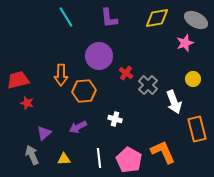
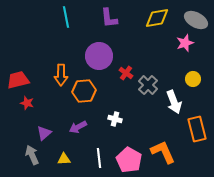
cyan line: rotated 20 degrees clockwise
